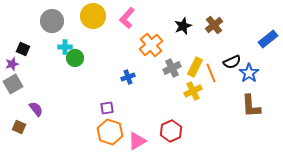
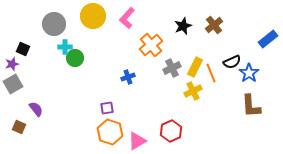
gray circle: moved 2 px right, 3 px down
